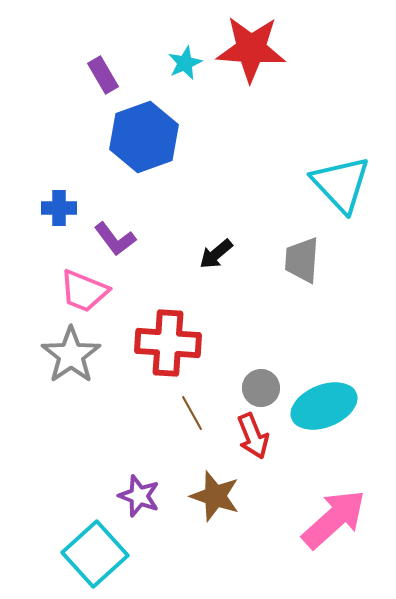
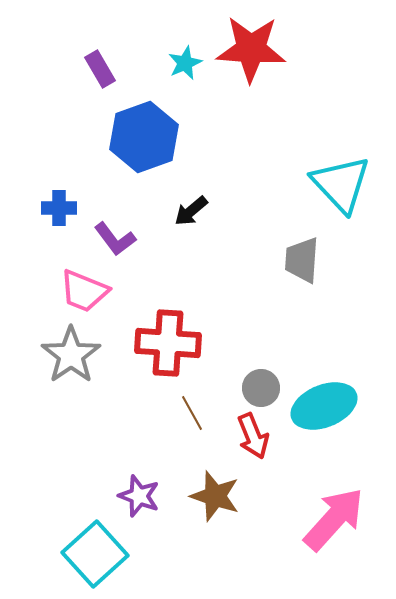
purple rectangle: moved 3 px left, 6 px up
black arrow: moved 25 px left, 43 px up
pink arrow: rotated 6 degrees counterclockwise
